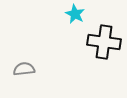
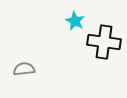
cyan star: moved 7 px down
